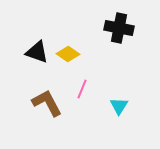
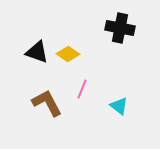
black cross: moved 1 px right
cyan triangle: rotated 24 degrees counterclockwise
